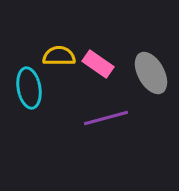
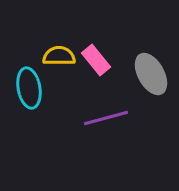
pink rectangle: moved 2 px left, 4 px up; rotated 16 degrees clockwise
gray ellipse: moved 1 px down
